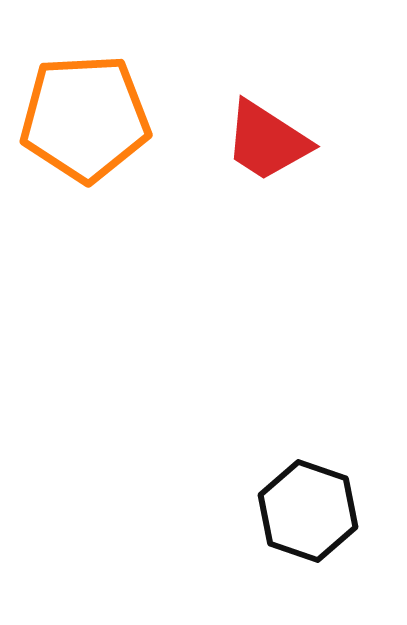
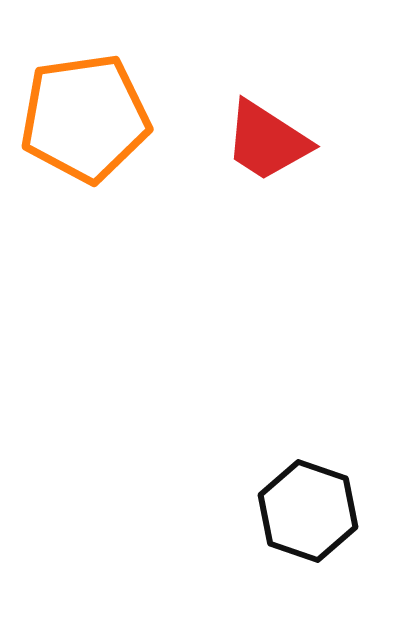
orange pentagon: rotated 5 degrees counterclockwise
